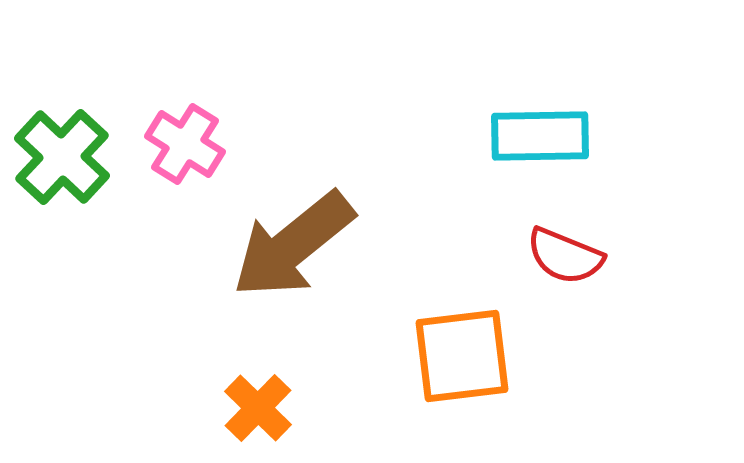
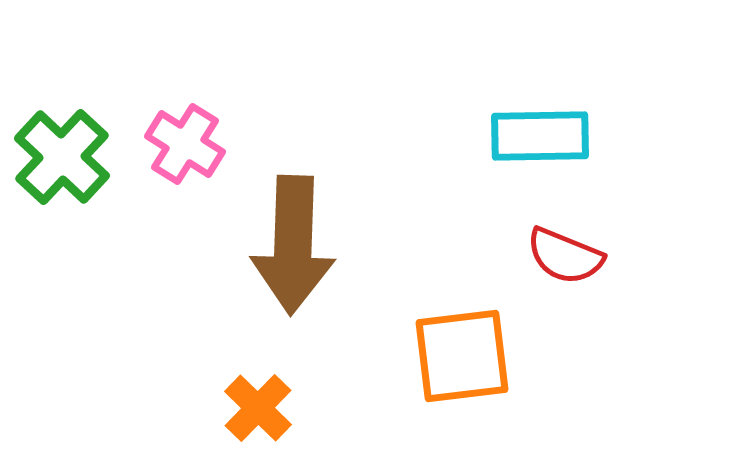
brown arrow: rotated 49 degrees counterclockwise
